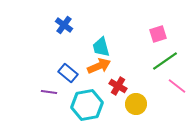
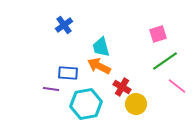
blue cross: rotated 18 degrees clockwise
orange arrow: rotated 130 degrees counterclockwise
blue rectangle: rotated 36 degrees counterclockwise
red cross: moved 4 px right, 1 px down
purple line: moved 2 px right, 3 px up
cyan hexagon: moved 1 px left, 1 px up
